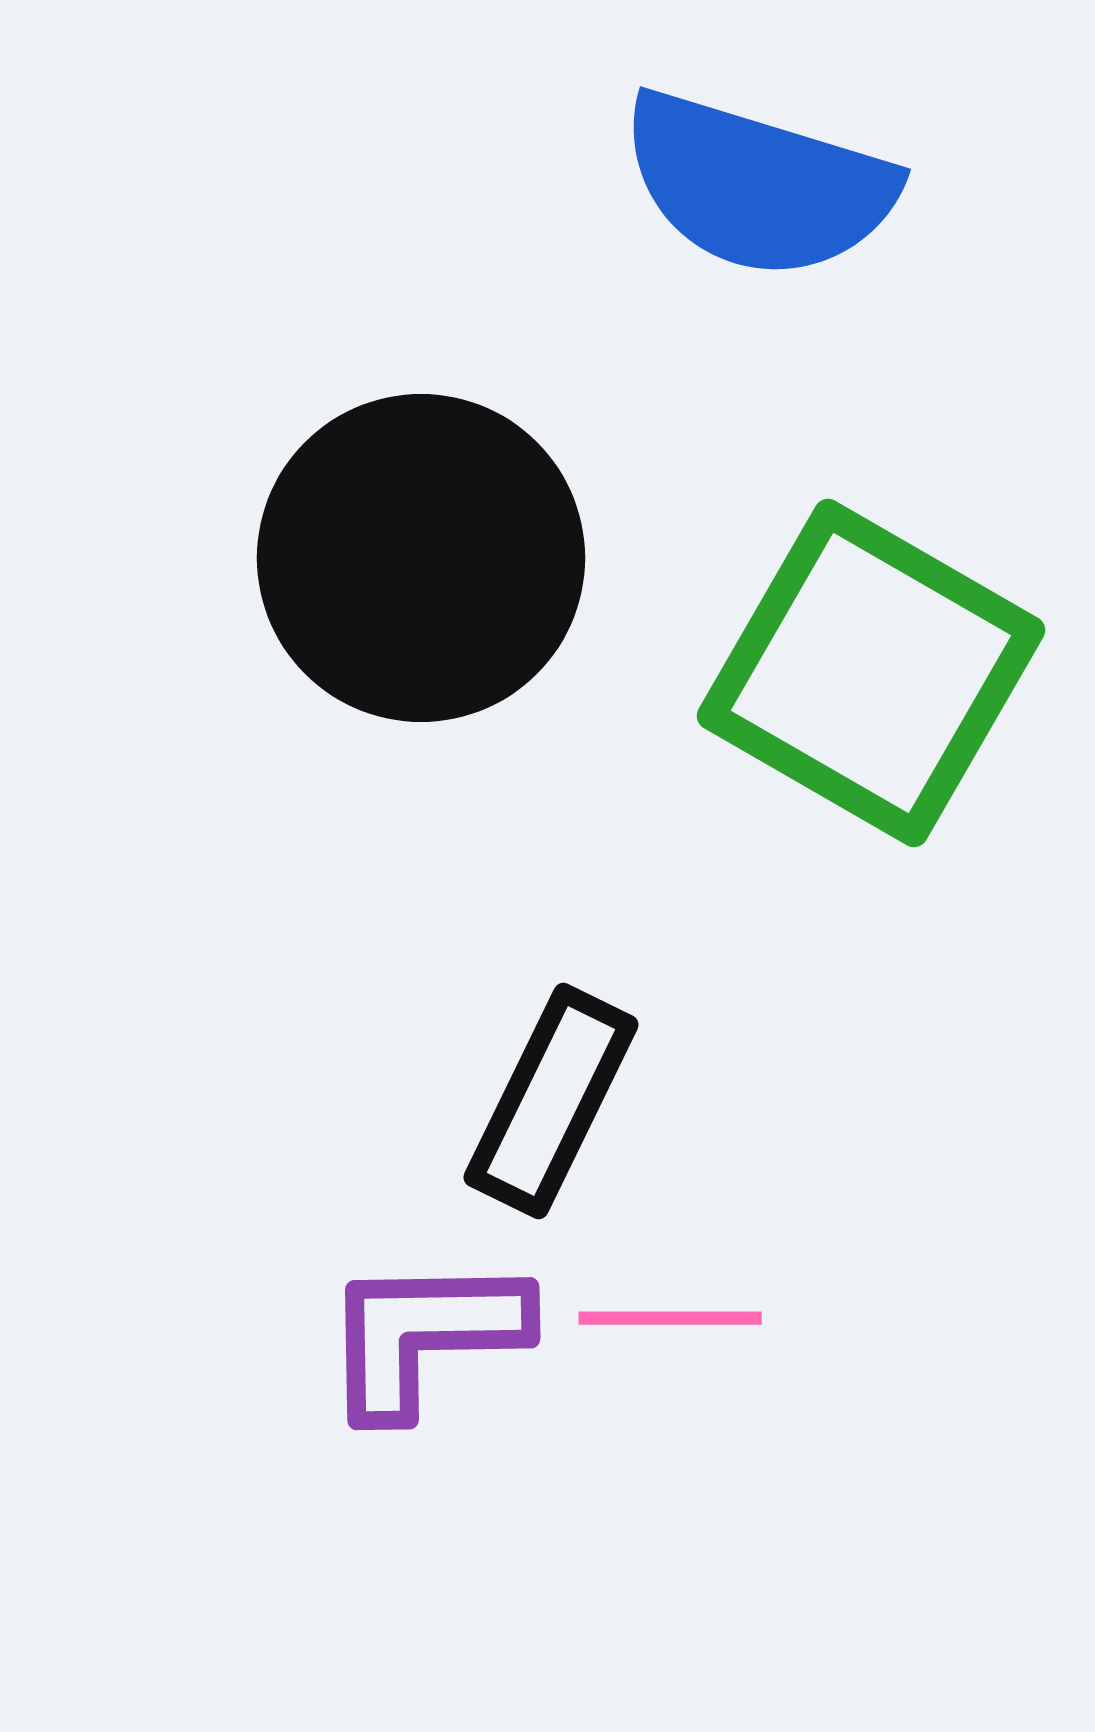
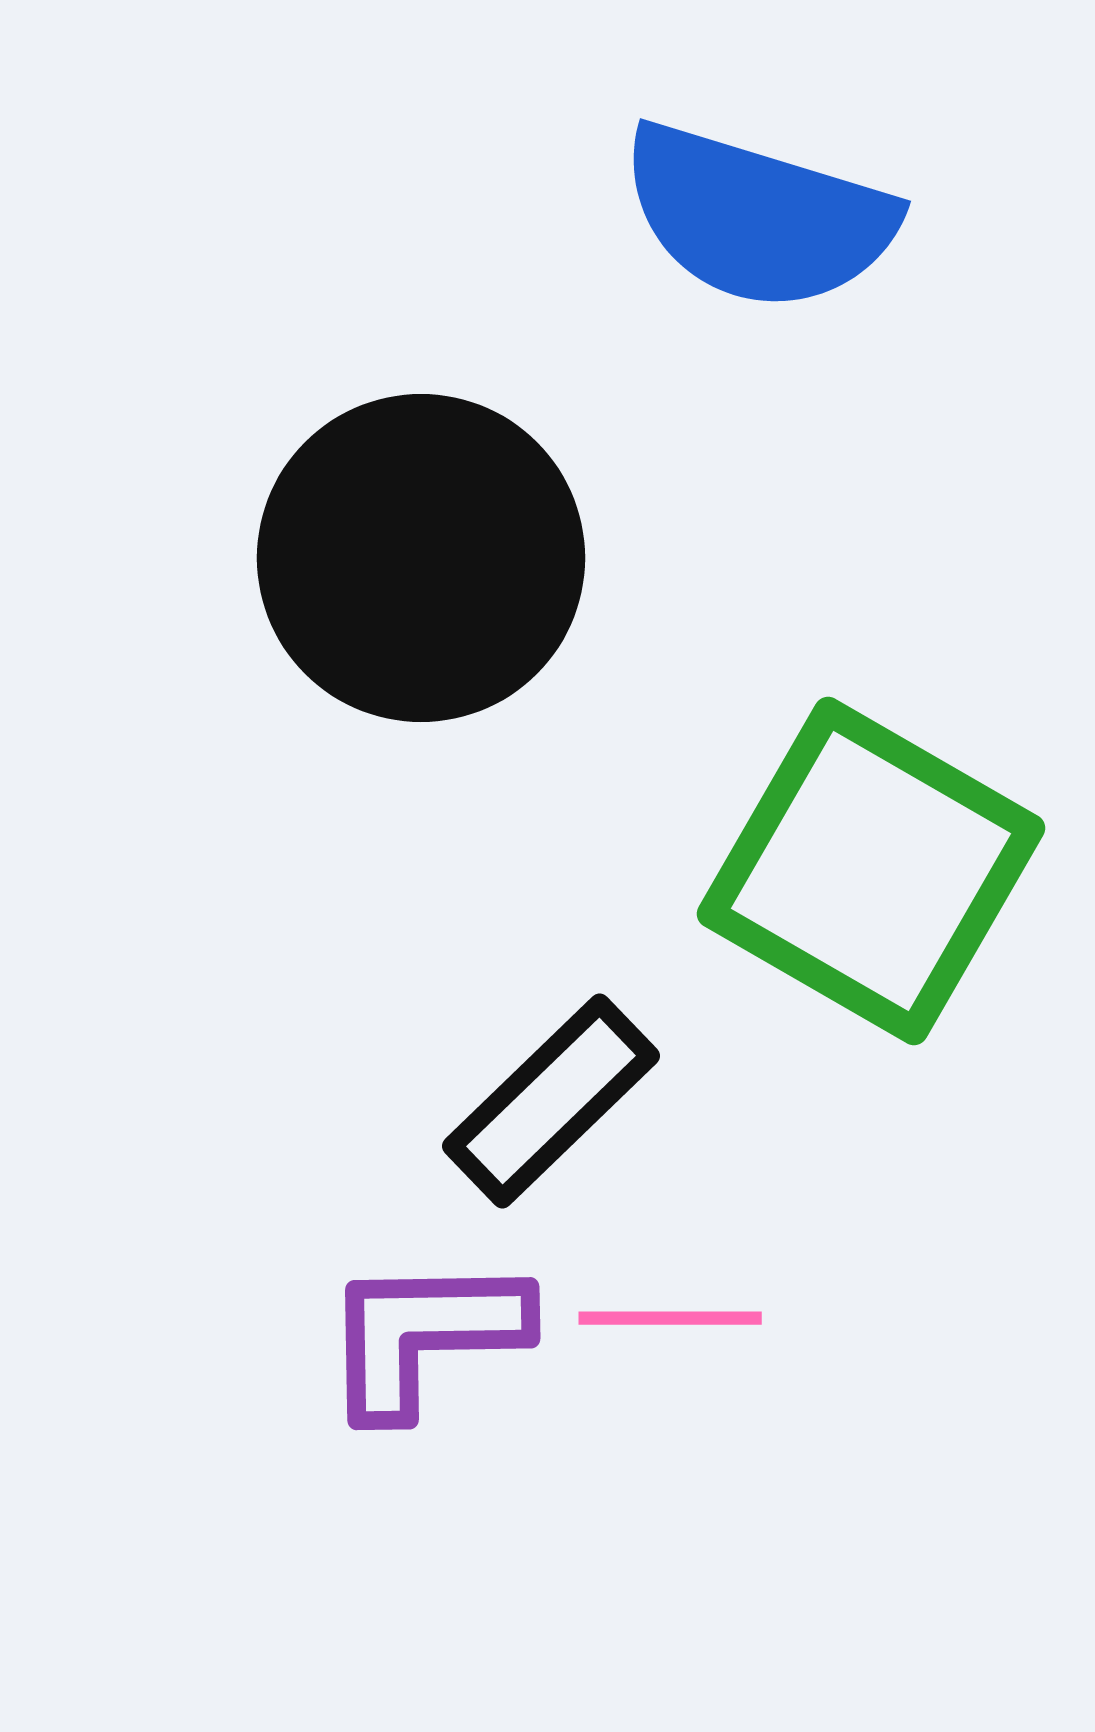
blue semicircle: moved 32 px down
green square: moved 198 px down
black rectangle: rotated 20 degrees clockwise
